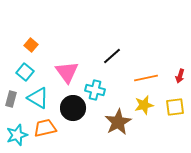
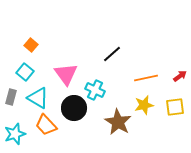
black line: moved 2 px up
pink triangle: moved 1 px left, 2 px down
red arrow: rotated 144 degrees counterclockwise
cyan cross: rotated 12 degrees clockwise
gray rectangle: moved 2 px up
black circle: moved 1 px right
brown star: rotated 12 degrees counterclockwise
orange trapezoid: moved 1 px right, 3 px up; rotated 120 degrees counterclockwise
cyan star: moved 2 px left, 1 px up
